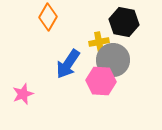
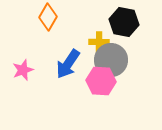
yellow cross: rotated 12 degrees clockwise
gray circle: moved 2 px left
pink star: moved 24 px up
